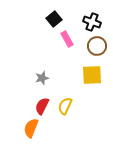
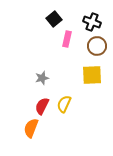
pink rectangle: rotated 42 degrees clockwise
yellow semicircle: moved 1 px left, 2 px up
